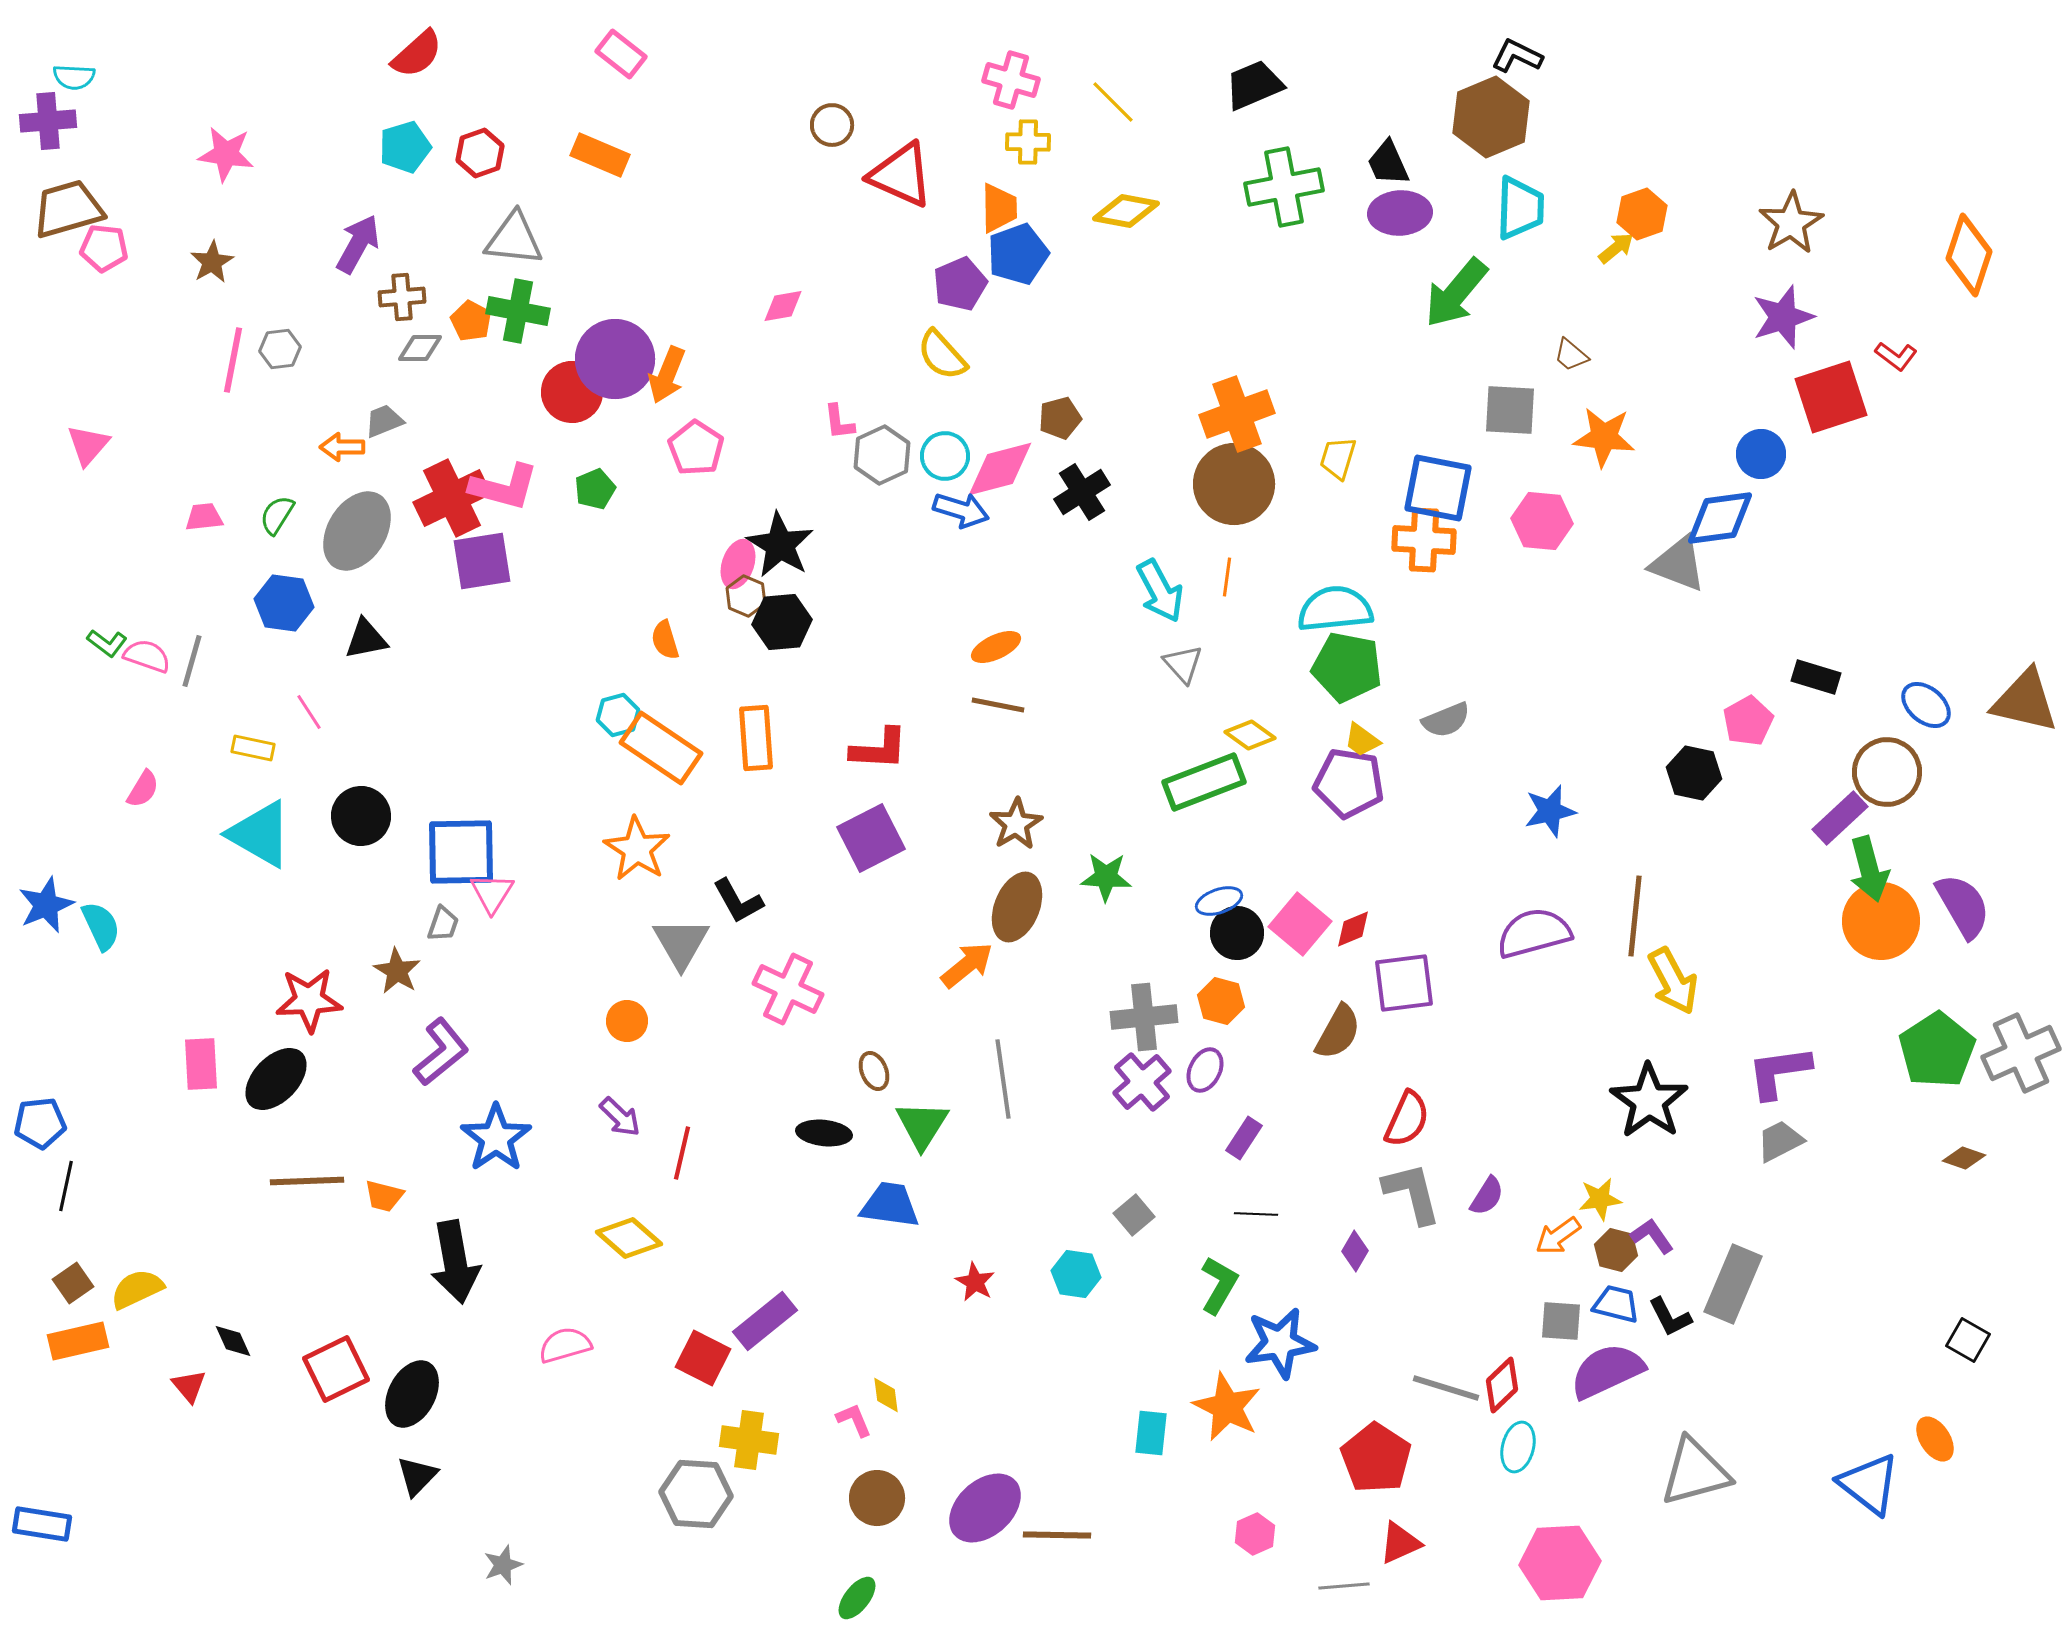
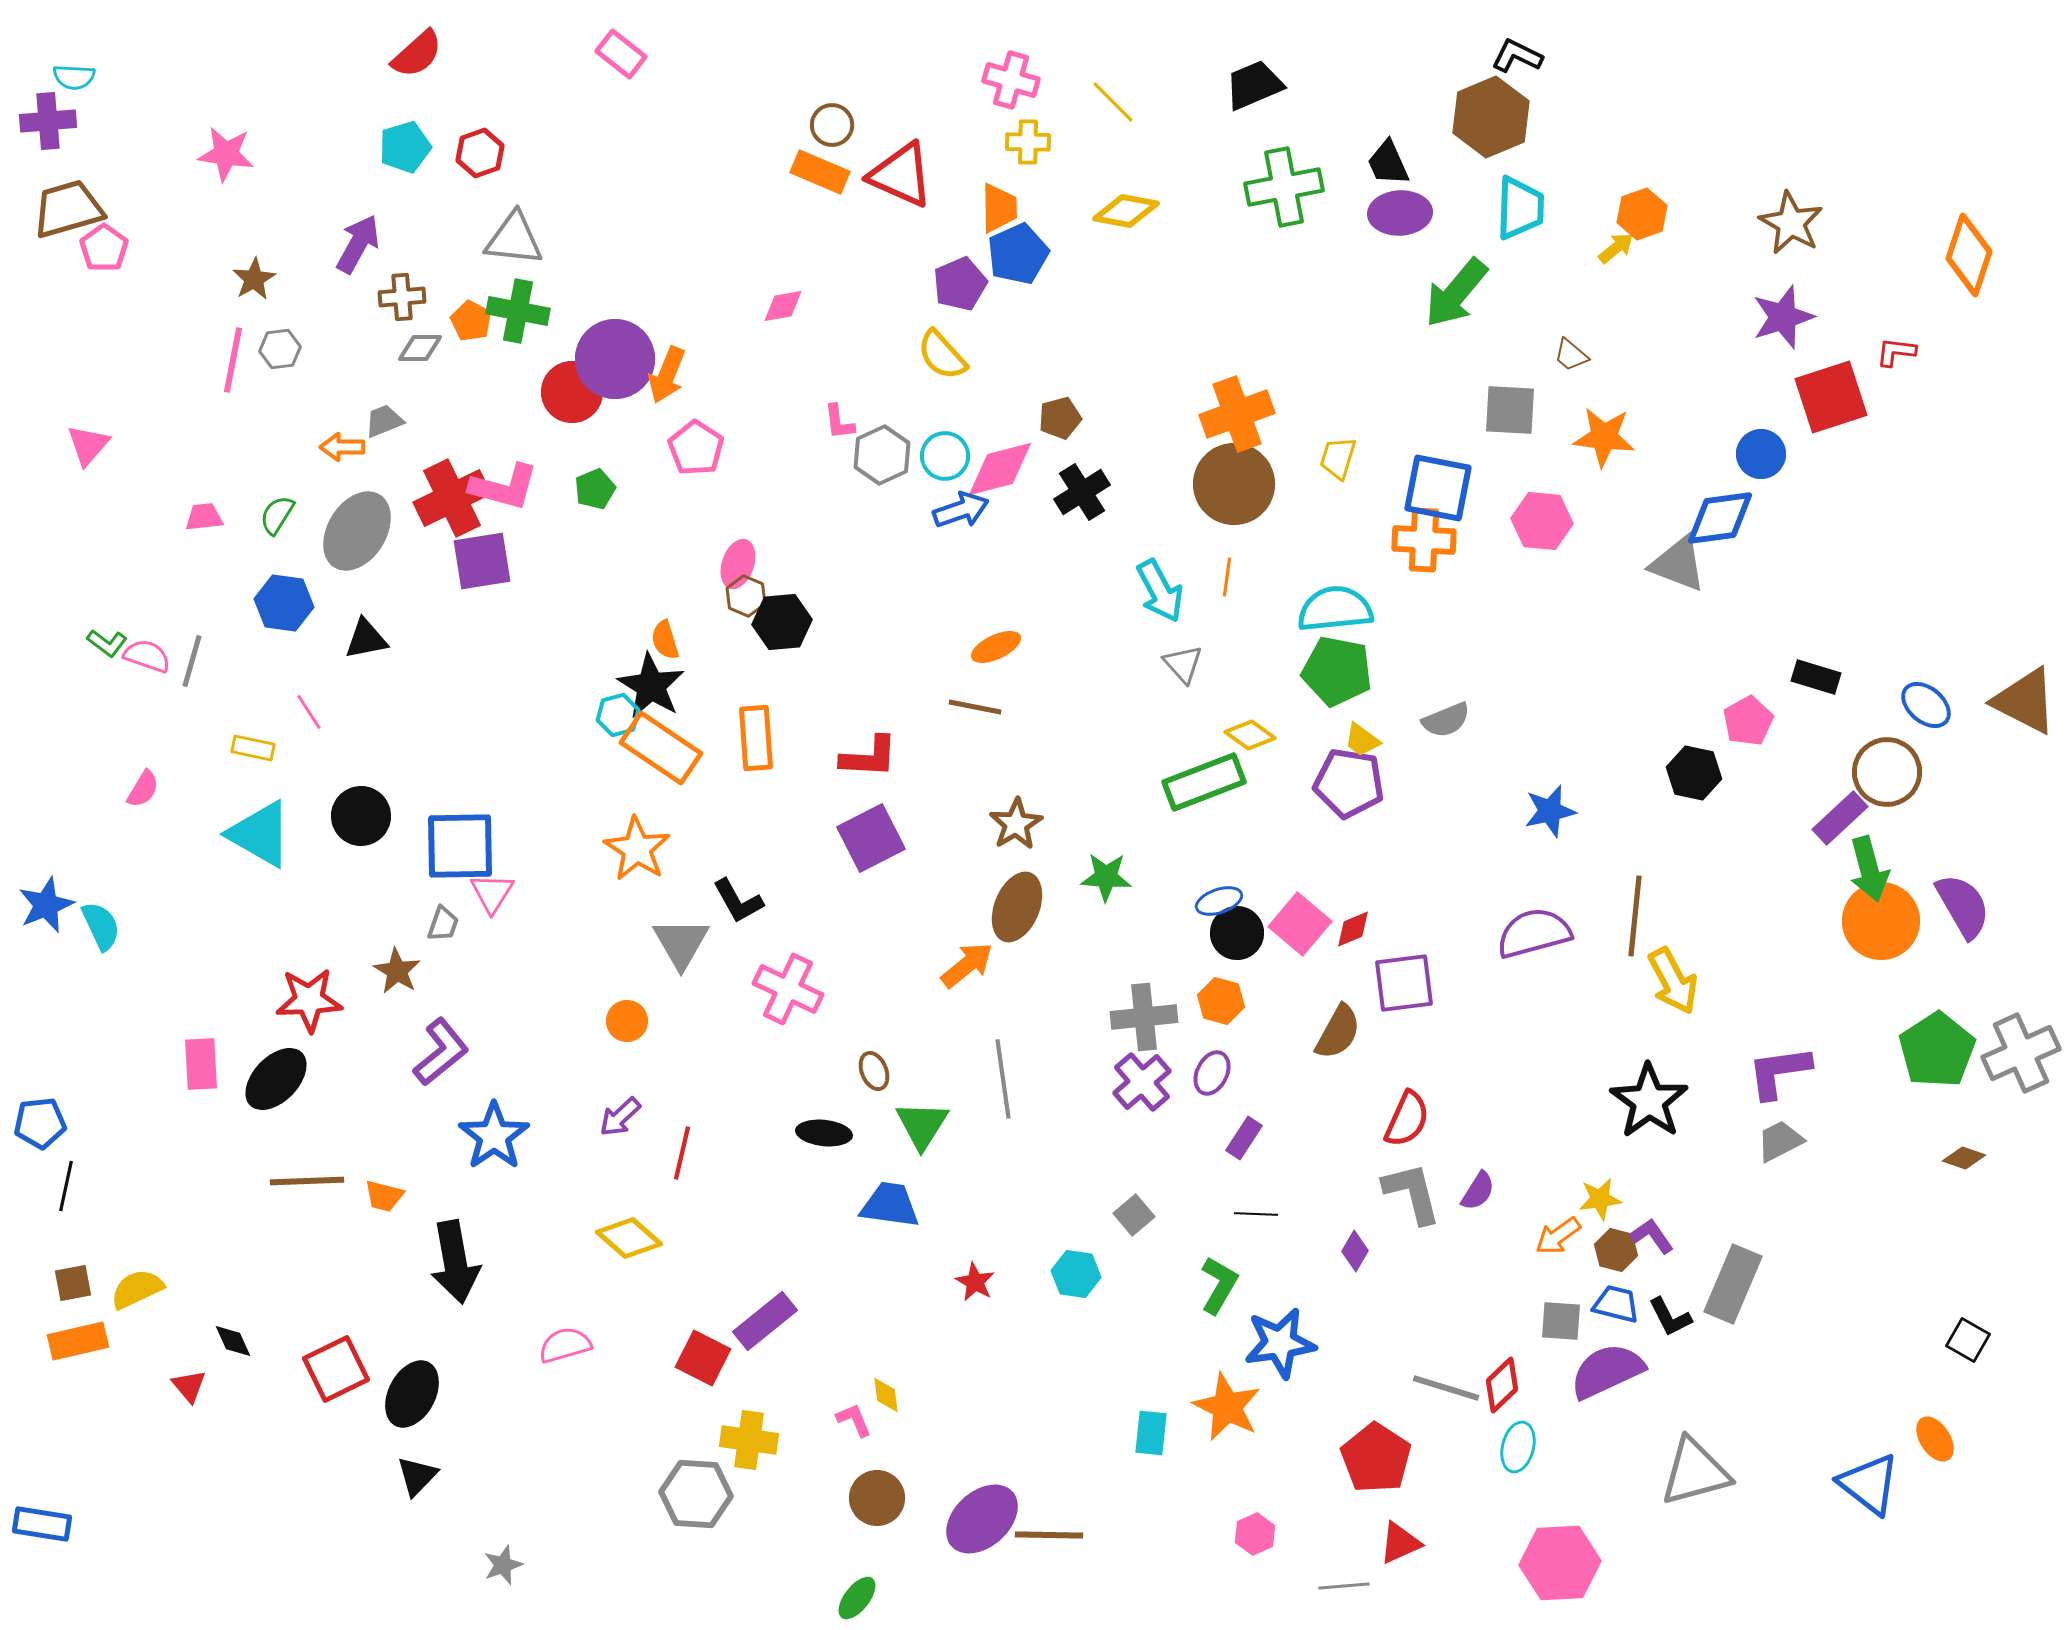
orange rectangle at (600, 155): moved 220 px right, 17 px down
brown star at (1791, 223): rotated 12 degrees counterclockwise
pink pentagon at (104, 248): rotated 30 degrees clockwise
blue pentagon at (1018, 254): rotated 4 degrees counterclockwise
brown star at (212, 262): moved 42 px right, 17 px down
red L-shape at (1896, 356): moved 4 px up; rotated 150 degrees clockwise
blue arrow at (961, 510): rotated 36 degrees counterclockwise
black star at (780, 545): moved 129 px left, 141 px down
green pentagon at (1347, 667): moved 10 px left, 4 px down
brown triangle at (2025, 701): rotated 14 degrees clockwise
brown line at (998, 705): moved 23 px left, 2 px down
red L-shape at (879, 749): moved 10 px left, 8 px down
blue square at (461, 852): moved 1 px left, 6 px up
purple ellipse at (1205, 1070): moved 7 px right, 3 px down
purple arrow at (620, 1117): rotated 93 degrees clockwise
blue star at (496, 1138): moved 2 px left, 2 px up
purple semicircle at (1487, 1196): moved 9 px left, 5 px up
brown square at (73, 1283): rotated 24 degrees clockwise
purple ellipse at (985, 1508): moved 3 px left, 11 px down
brown line at (1057, 1535): moved 8 px left
